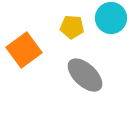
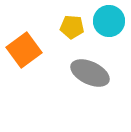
cyan circle: moved 2 px left, 3 px down
gray ellipse: moved 5 px right, 2 px up; rotated 18 degrees counterclockwise
